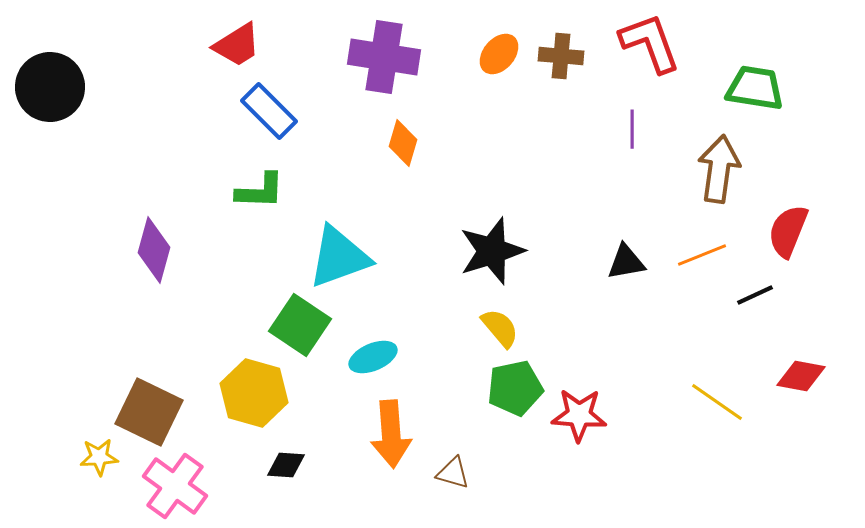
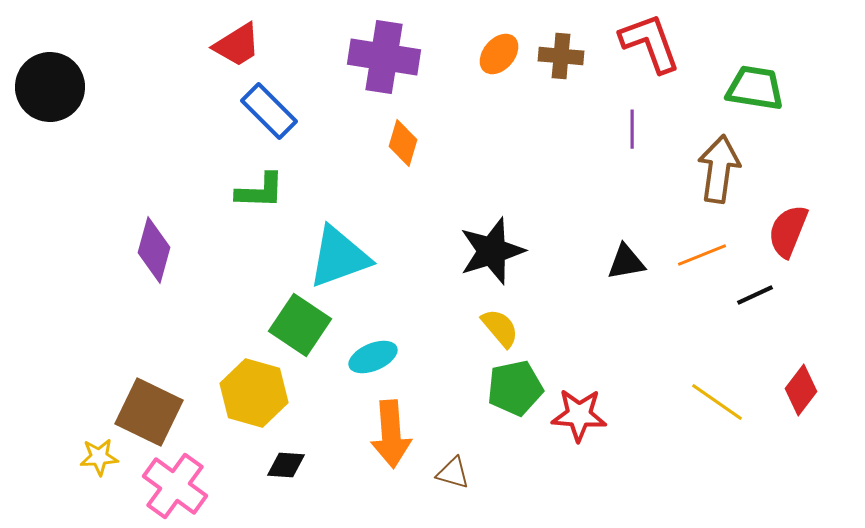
red diamond: moved 14 px down; rotated 63 degrees counterclockwise
